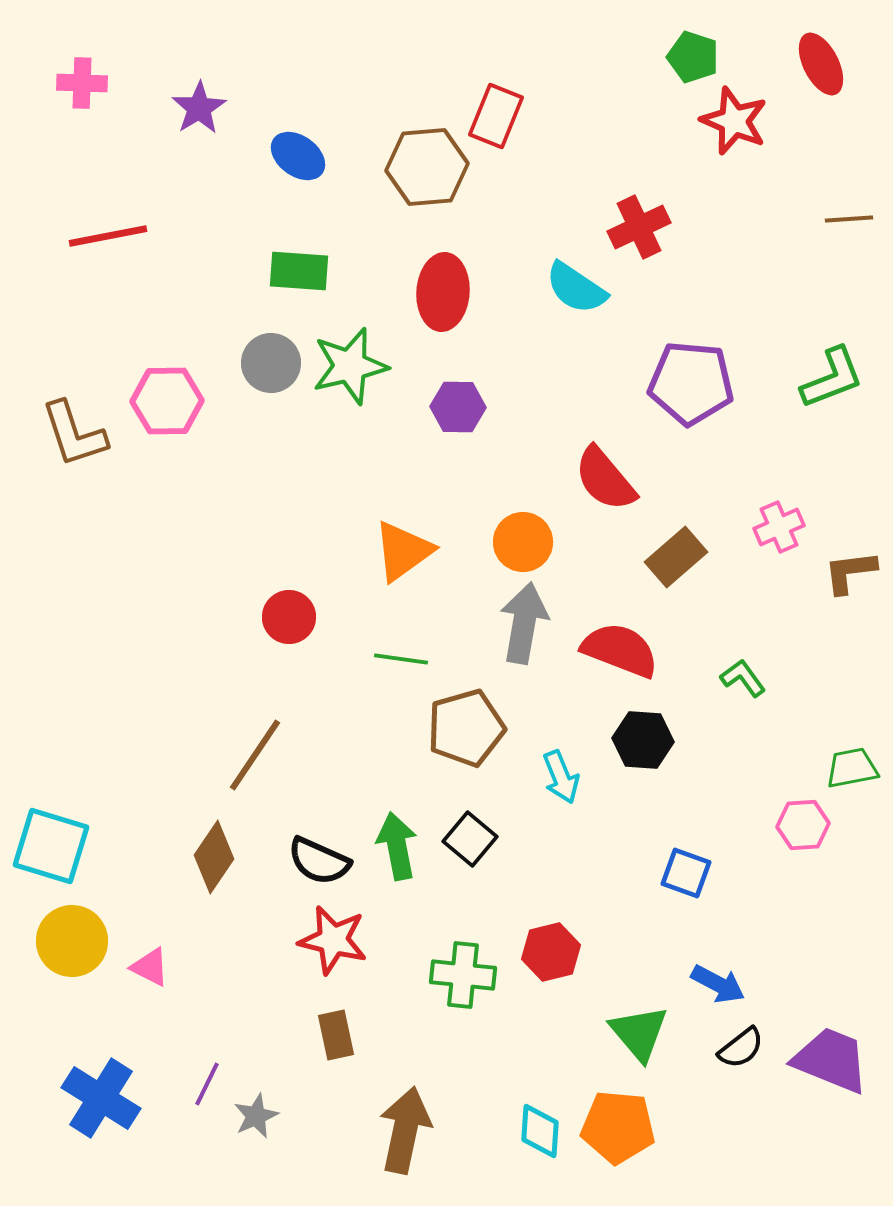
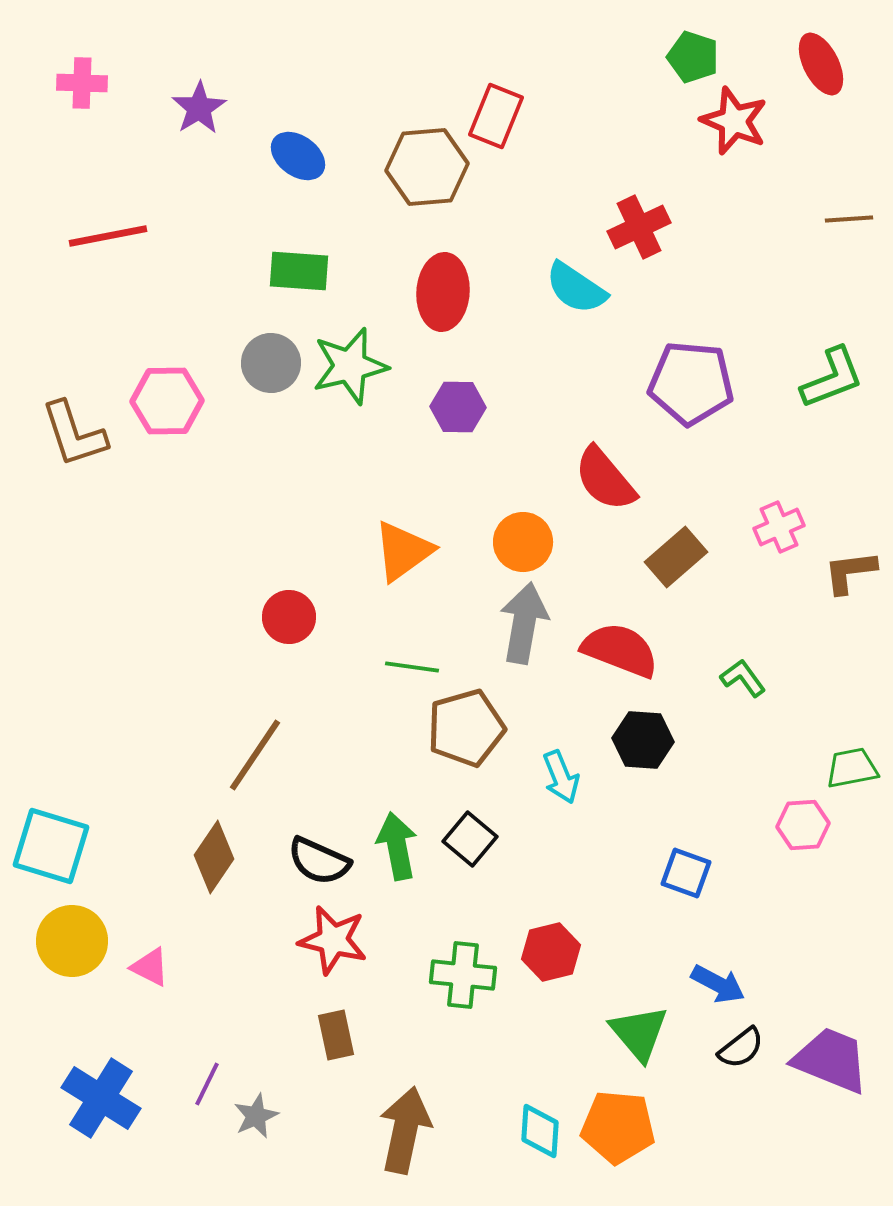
green line at (401, 659): moved 11 px right, 8 px down
